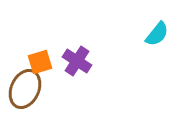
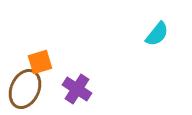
purple cross: moved 28 px down
